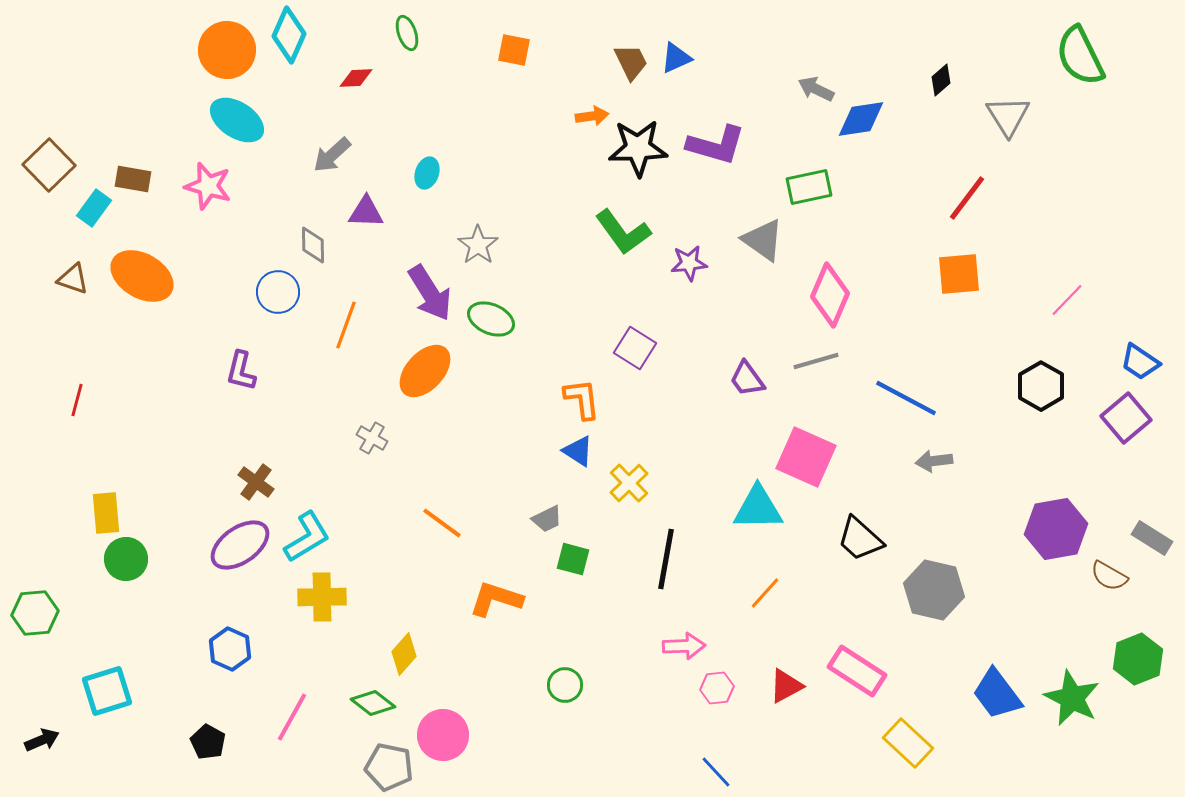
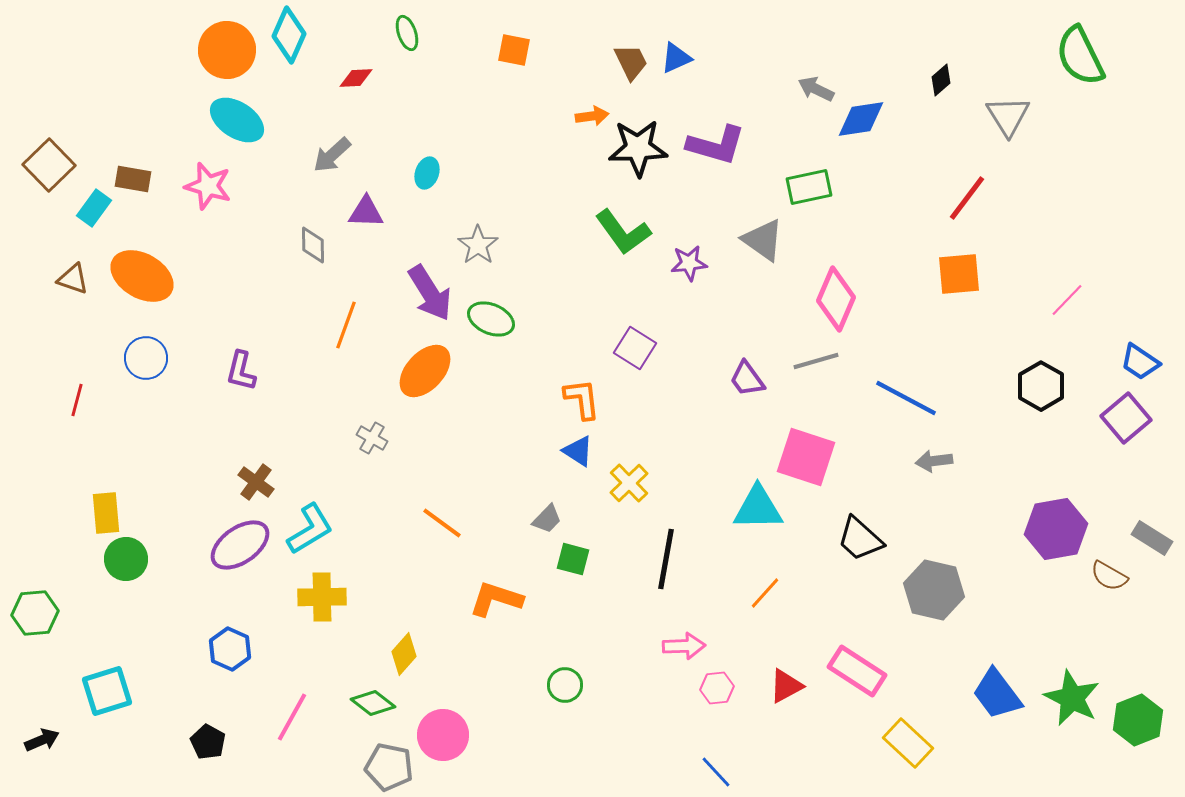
blue circle at (278, 292): moved 132 px left, 66 px down
pink diamond at (830, 295): moved 6 px right, 4 px down
pink square at (806, 457): rotated 6 degrees counterclockwise
gray trapezoid at (547, 519): rotated 20 degrees counterclockwise
cyan L-shape at (307, 537): moved 3 px right, 8 px up
green hexagon at (1138, 659): moved 61 px down
